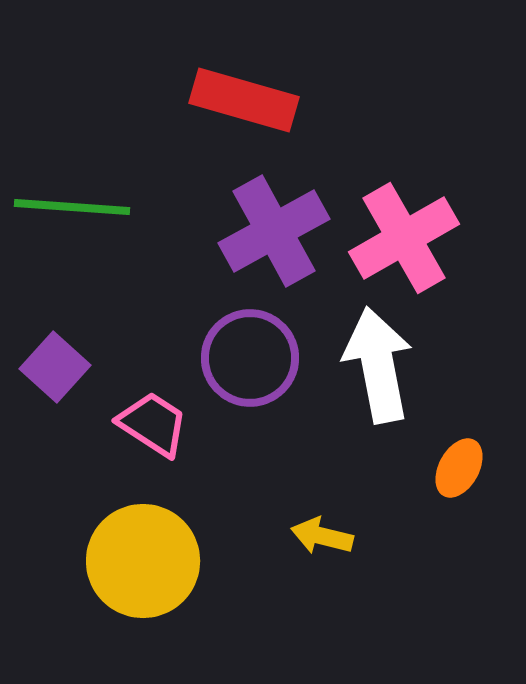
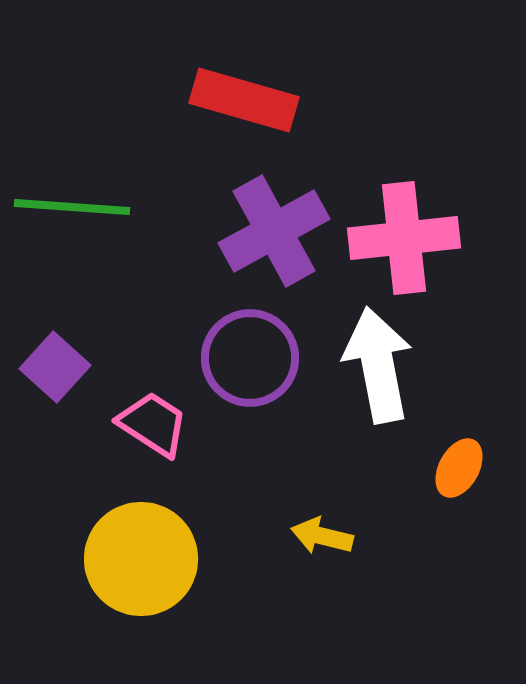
pink cross: rotated 24 degrees clockwise
yellow circle: moved 2 px left, 2 px up
